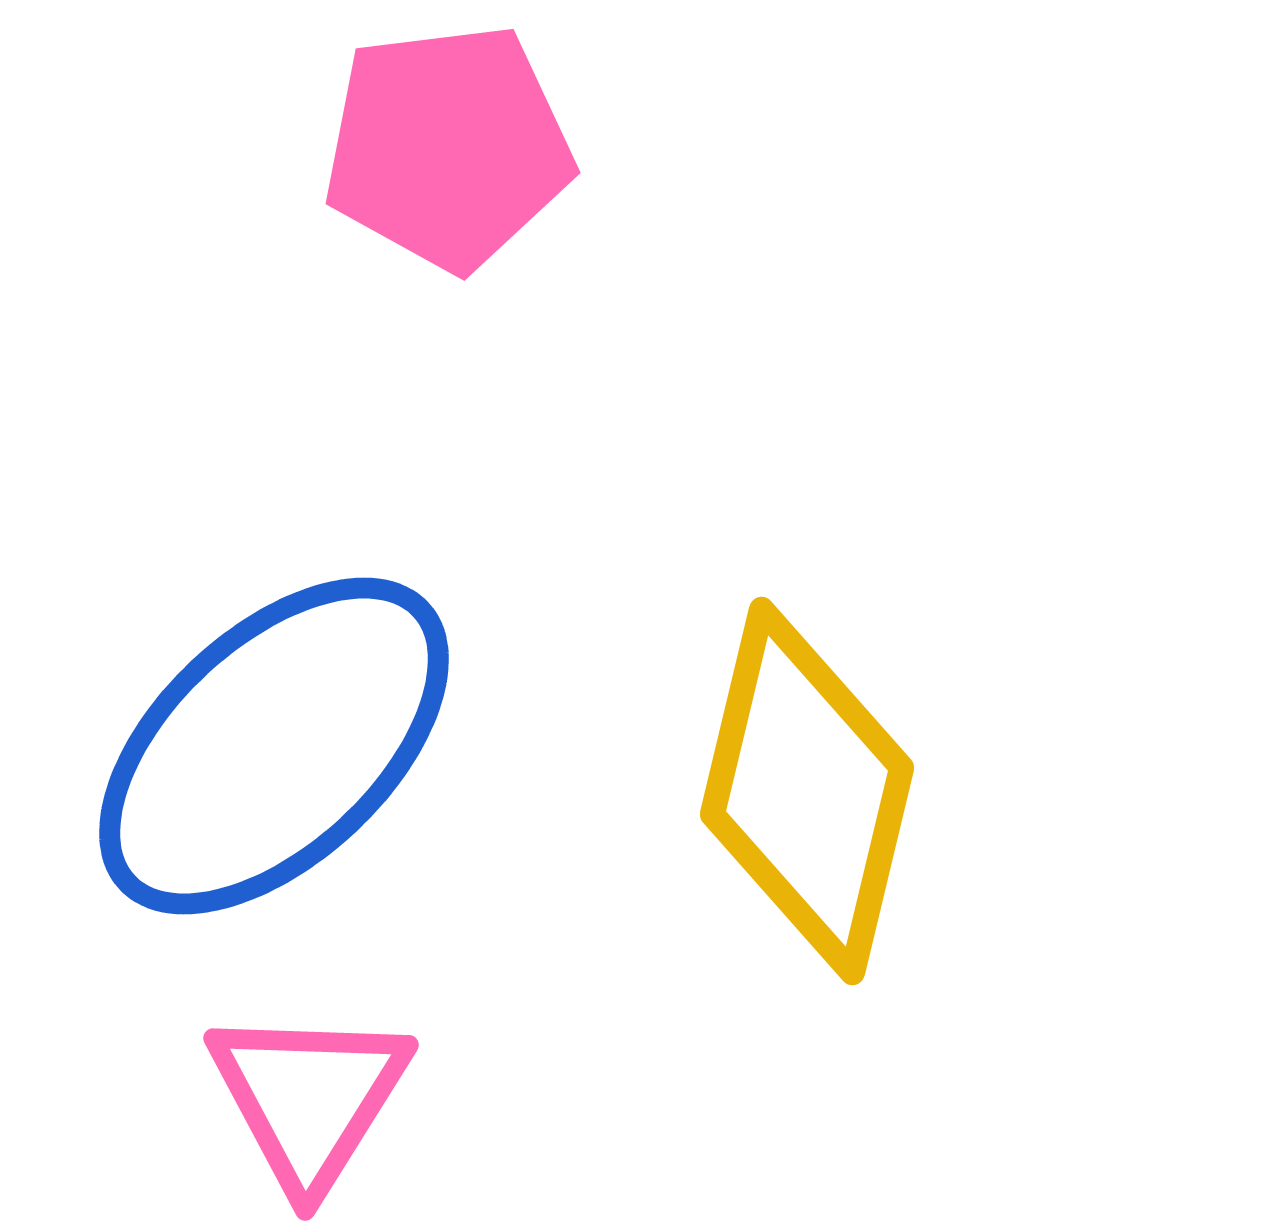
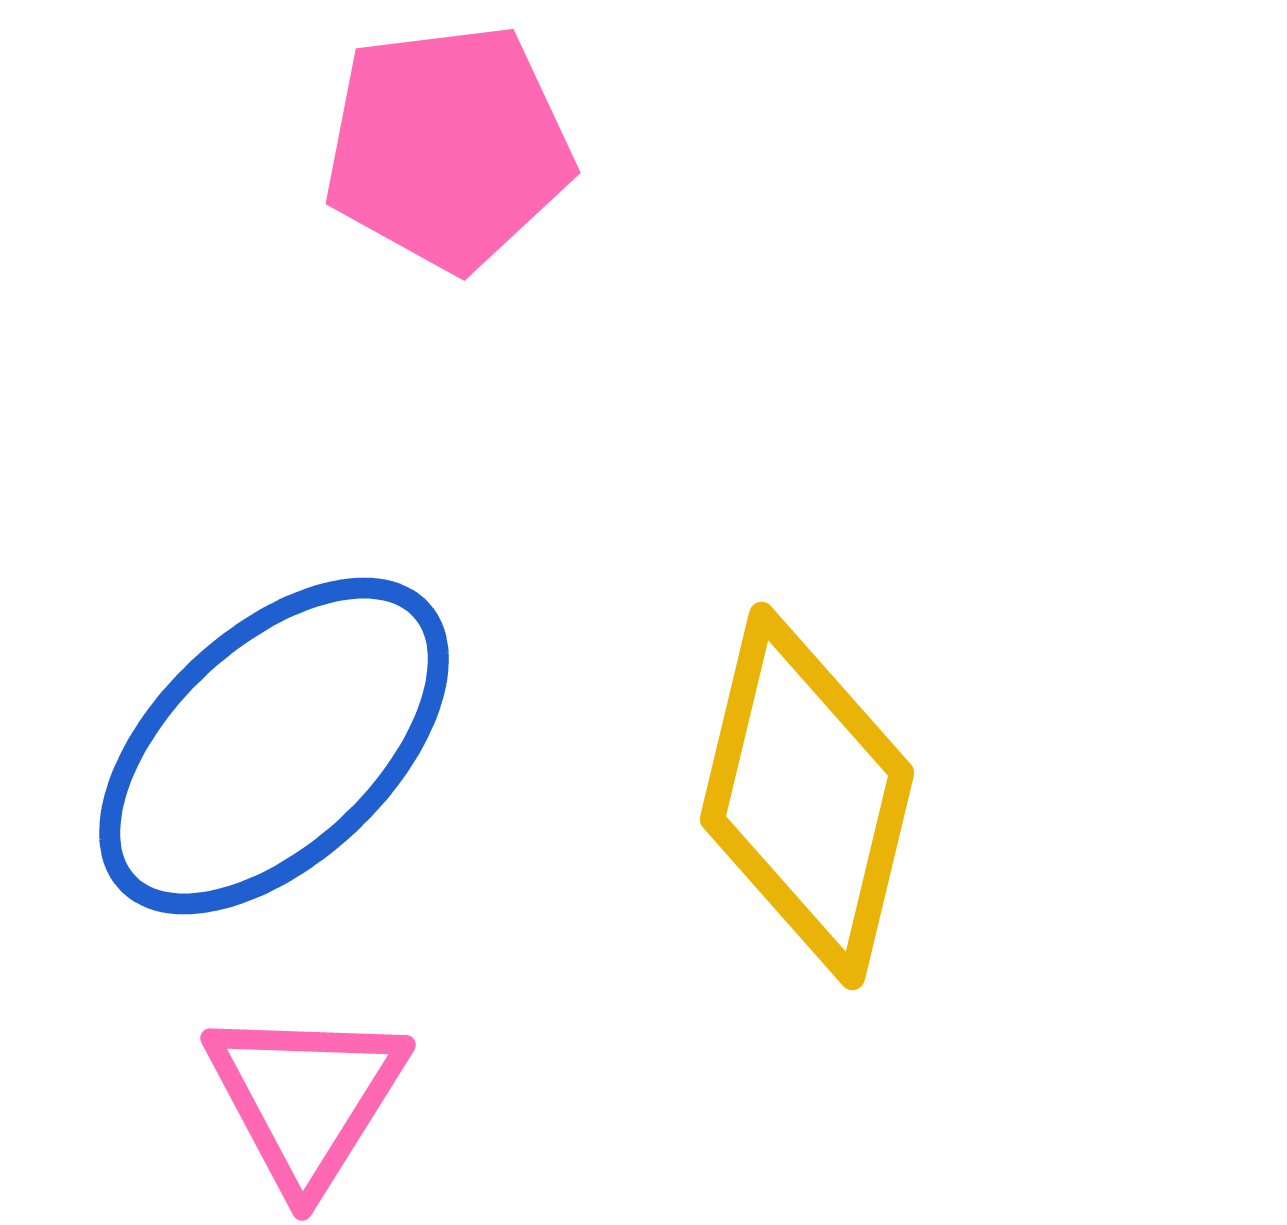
yellow diamond: moved 5 px down
pink triangle: moved 3 px left
